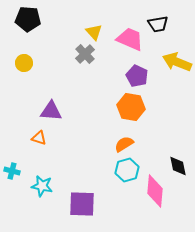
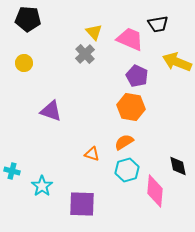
purple triangle: rotated 15 degrees clockwise
orange triangle: moved 53 px right, 16 px down
orange semicircle: moved 2 px up
cyan star: rotated 25 degrees clockwise
